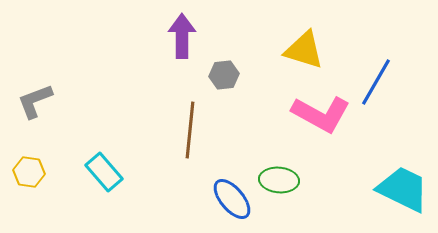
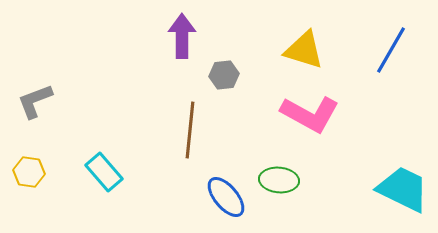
blue line: moved 15 px right, 32 px up
pink L-shape: moved 11 px left
blue ellipse: moved 6 px left, 2 px up
